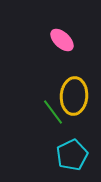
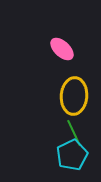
pink ellipse: moved 9 px down
green line: moved 21 px right, 21 px down; rotated 12 degrees clockwise
